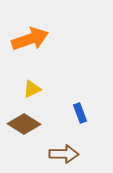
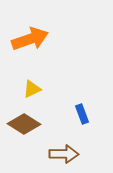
blue rectangle: moved 2 px right, 1 px down
